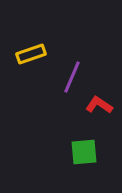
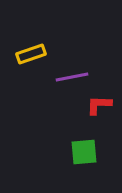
purple line: rotated 56 degrees clockwise
red L-shape: rotated 32 degrees counterclockwise
